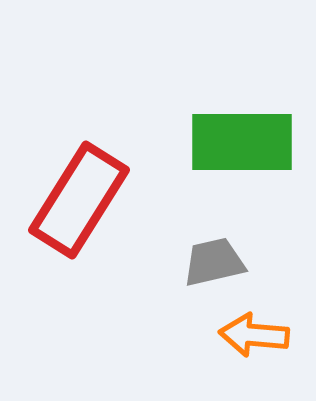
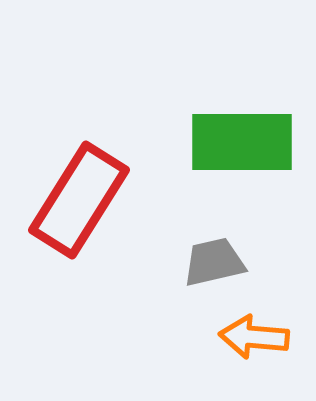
orange arrow: moved 2 px down
